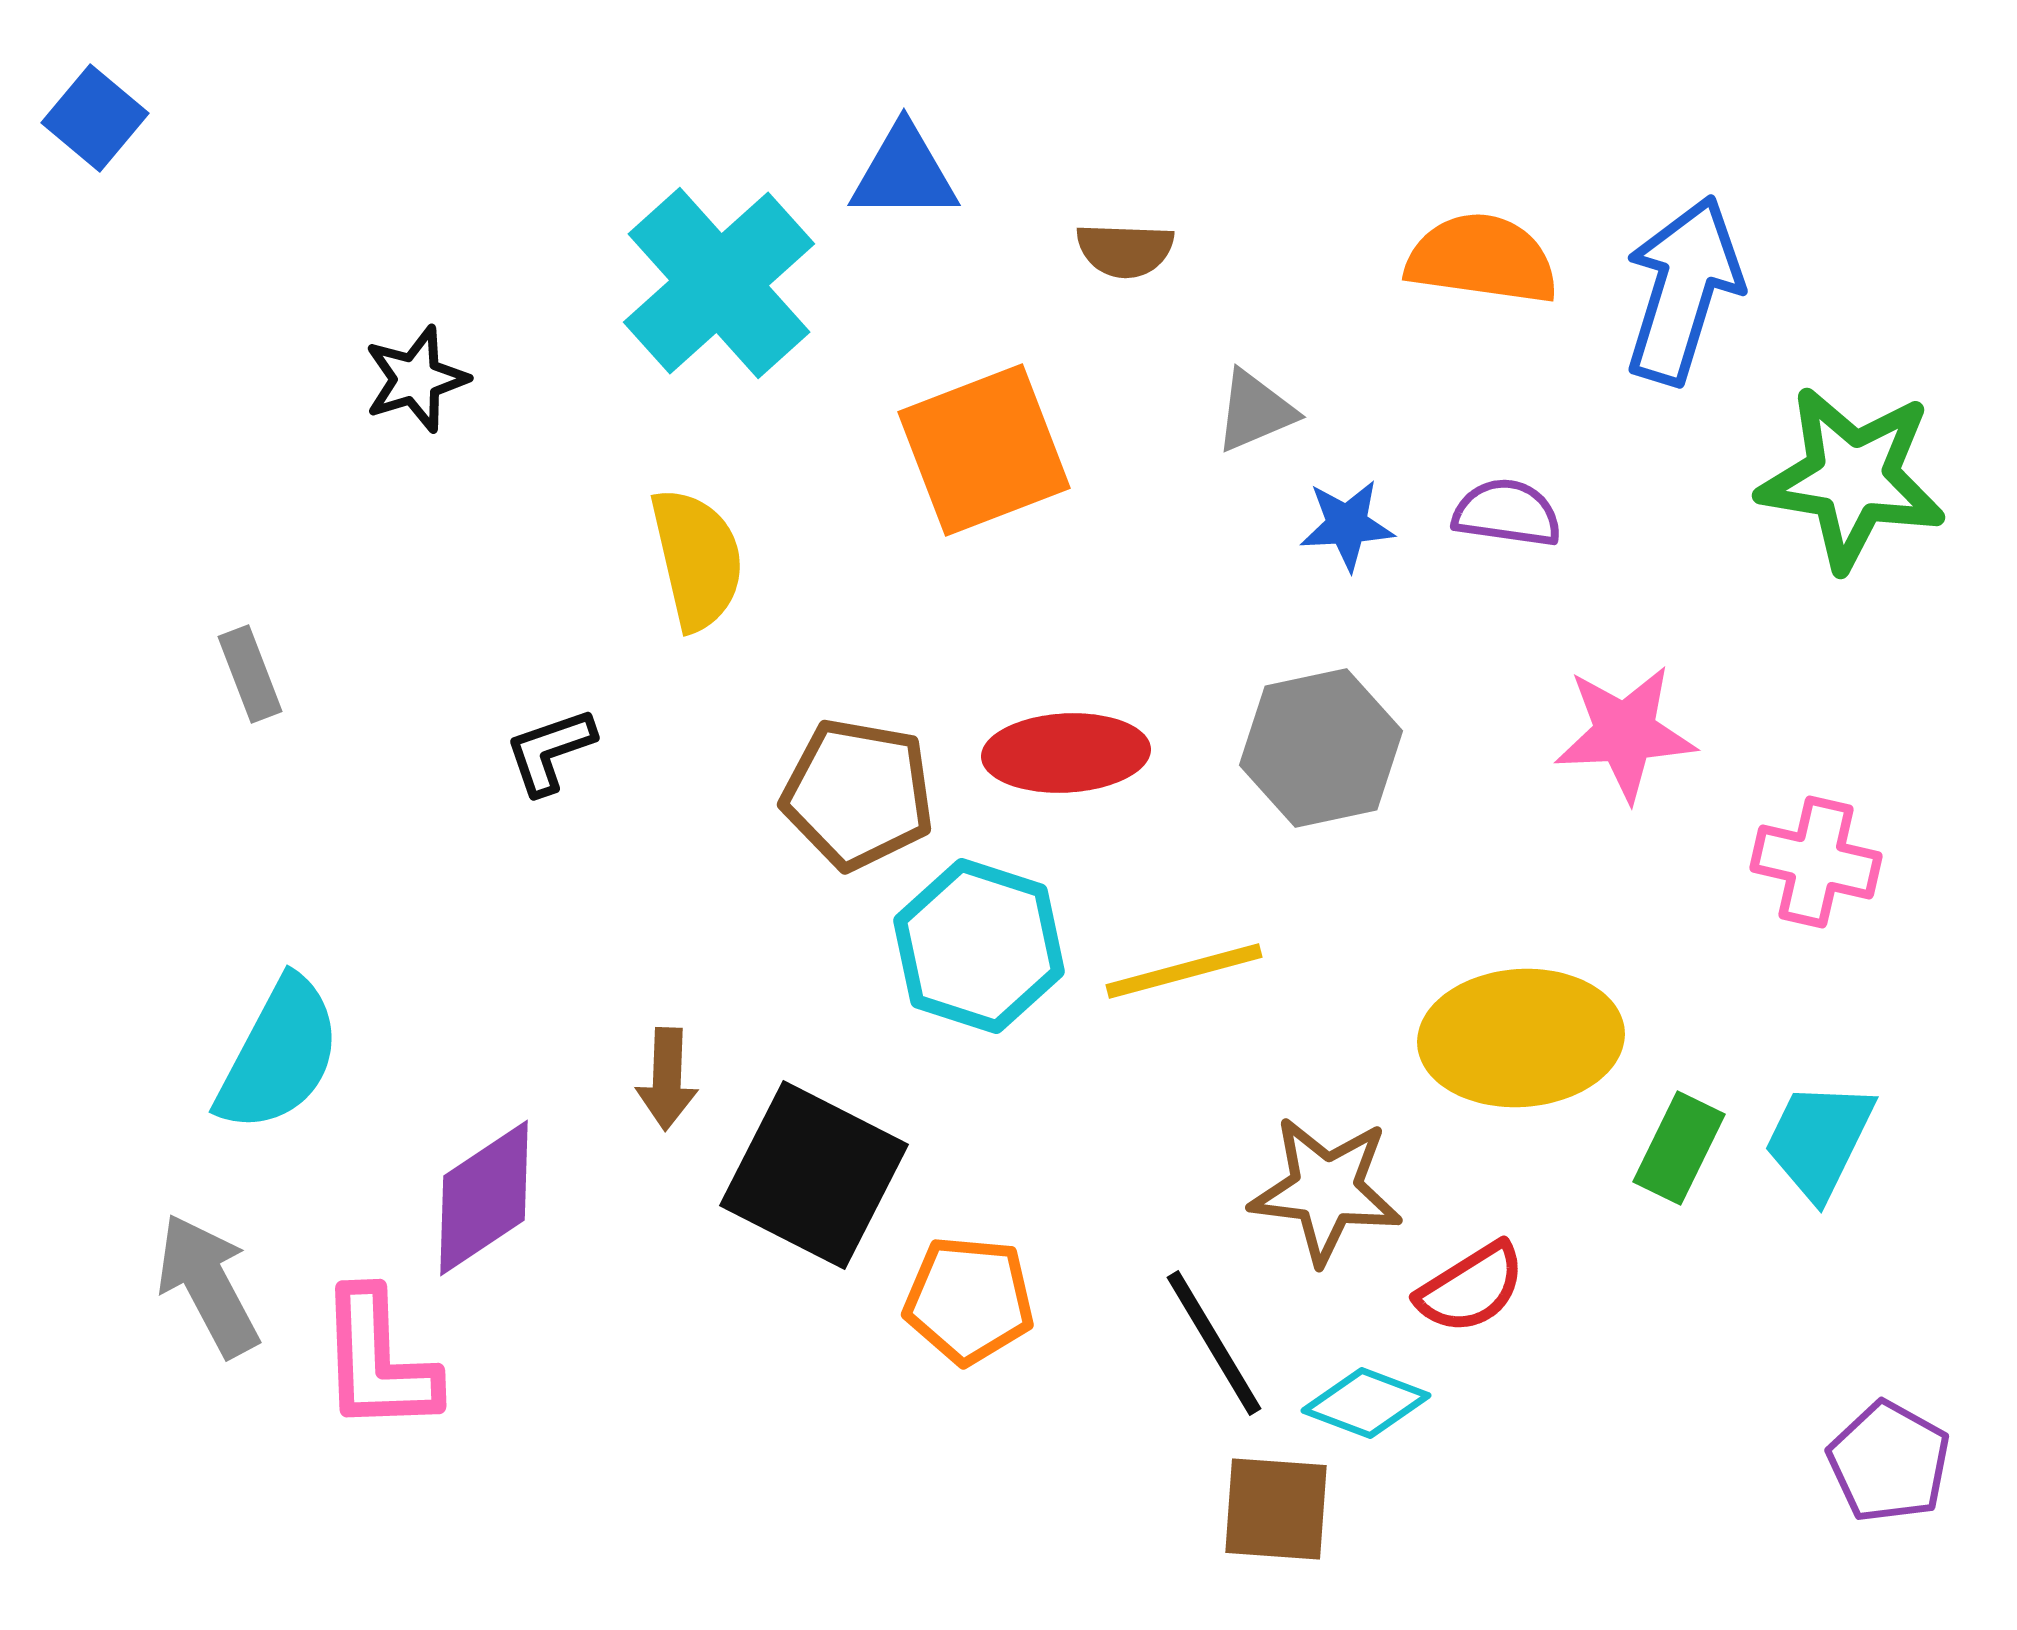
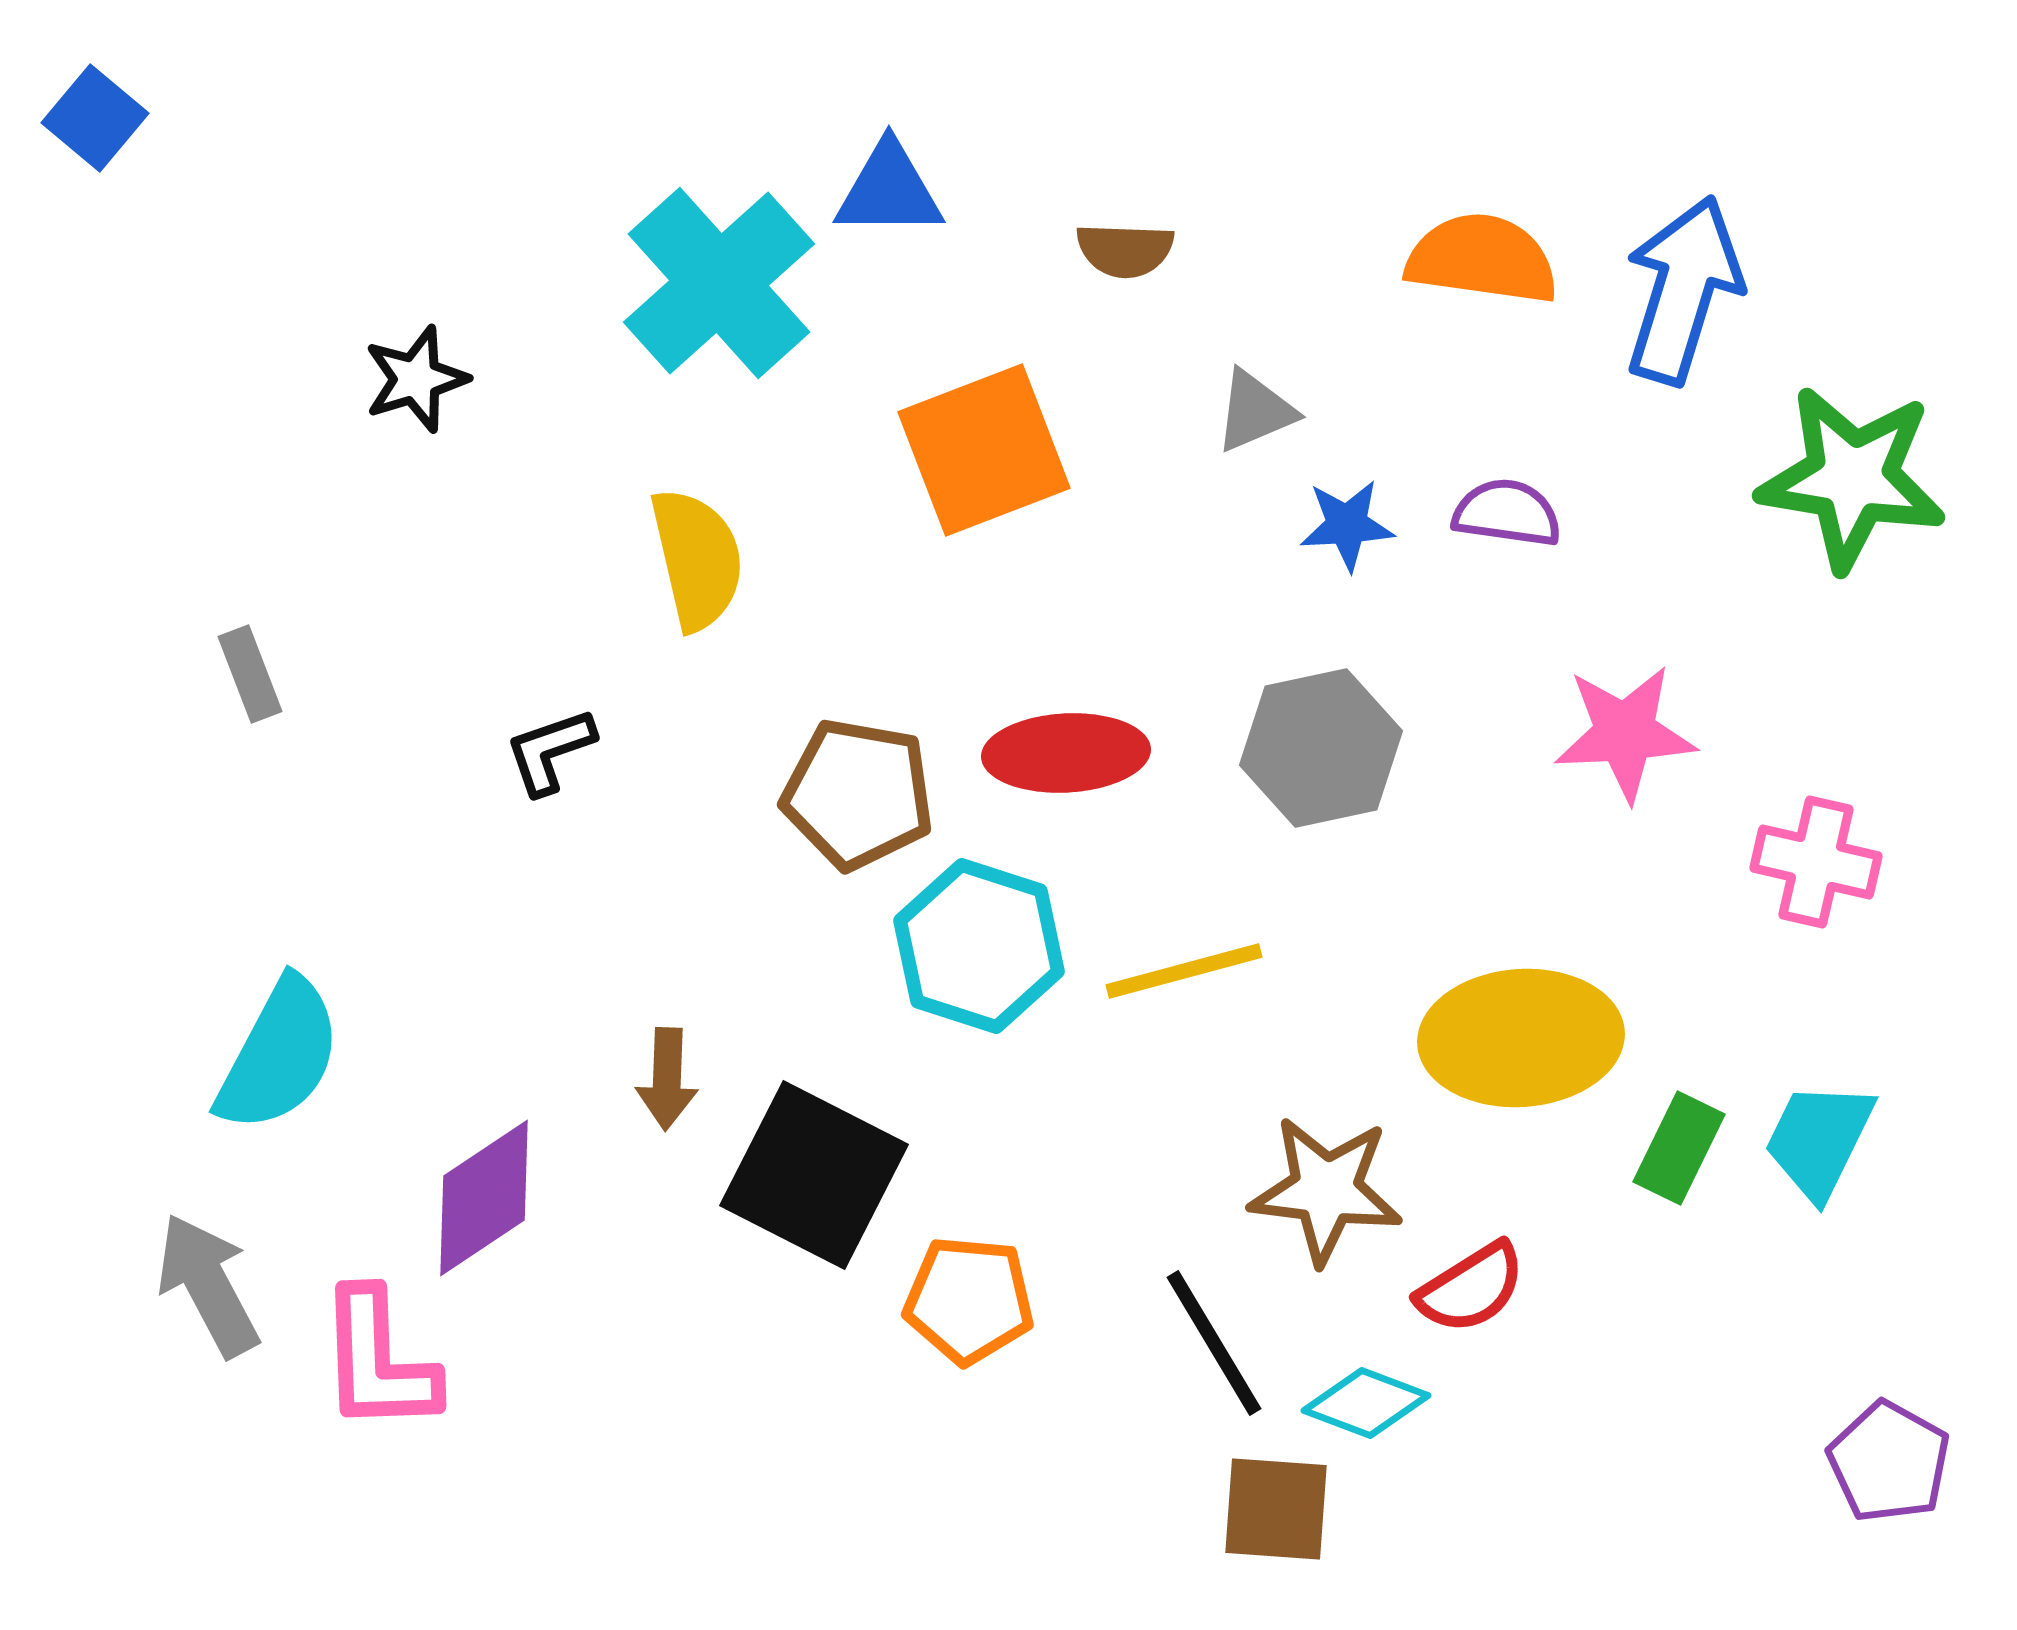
blue triangle: moved 15 px left, 17 px down
